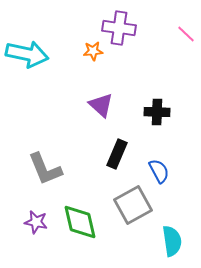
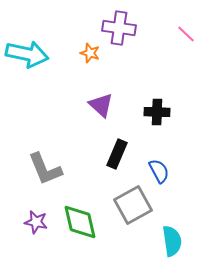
orange star: moved 3 px left, 2 px down; rotated 24 degrees clockwise
